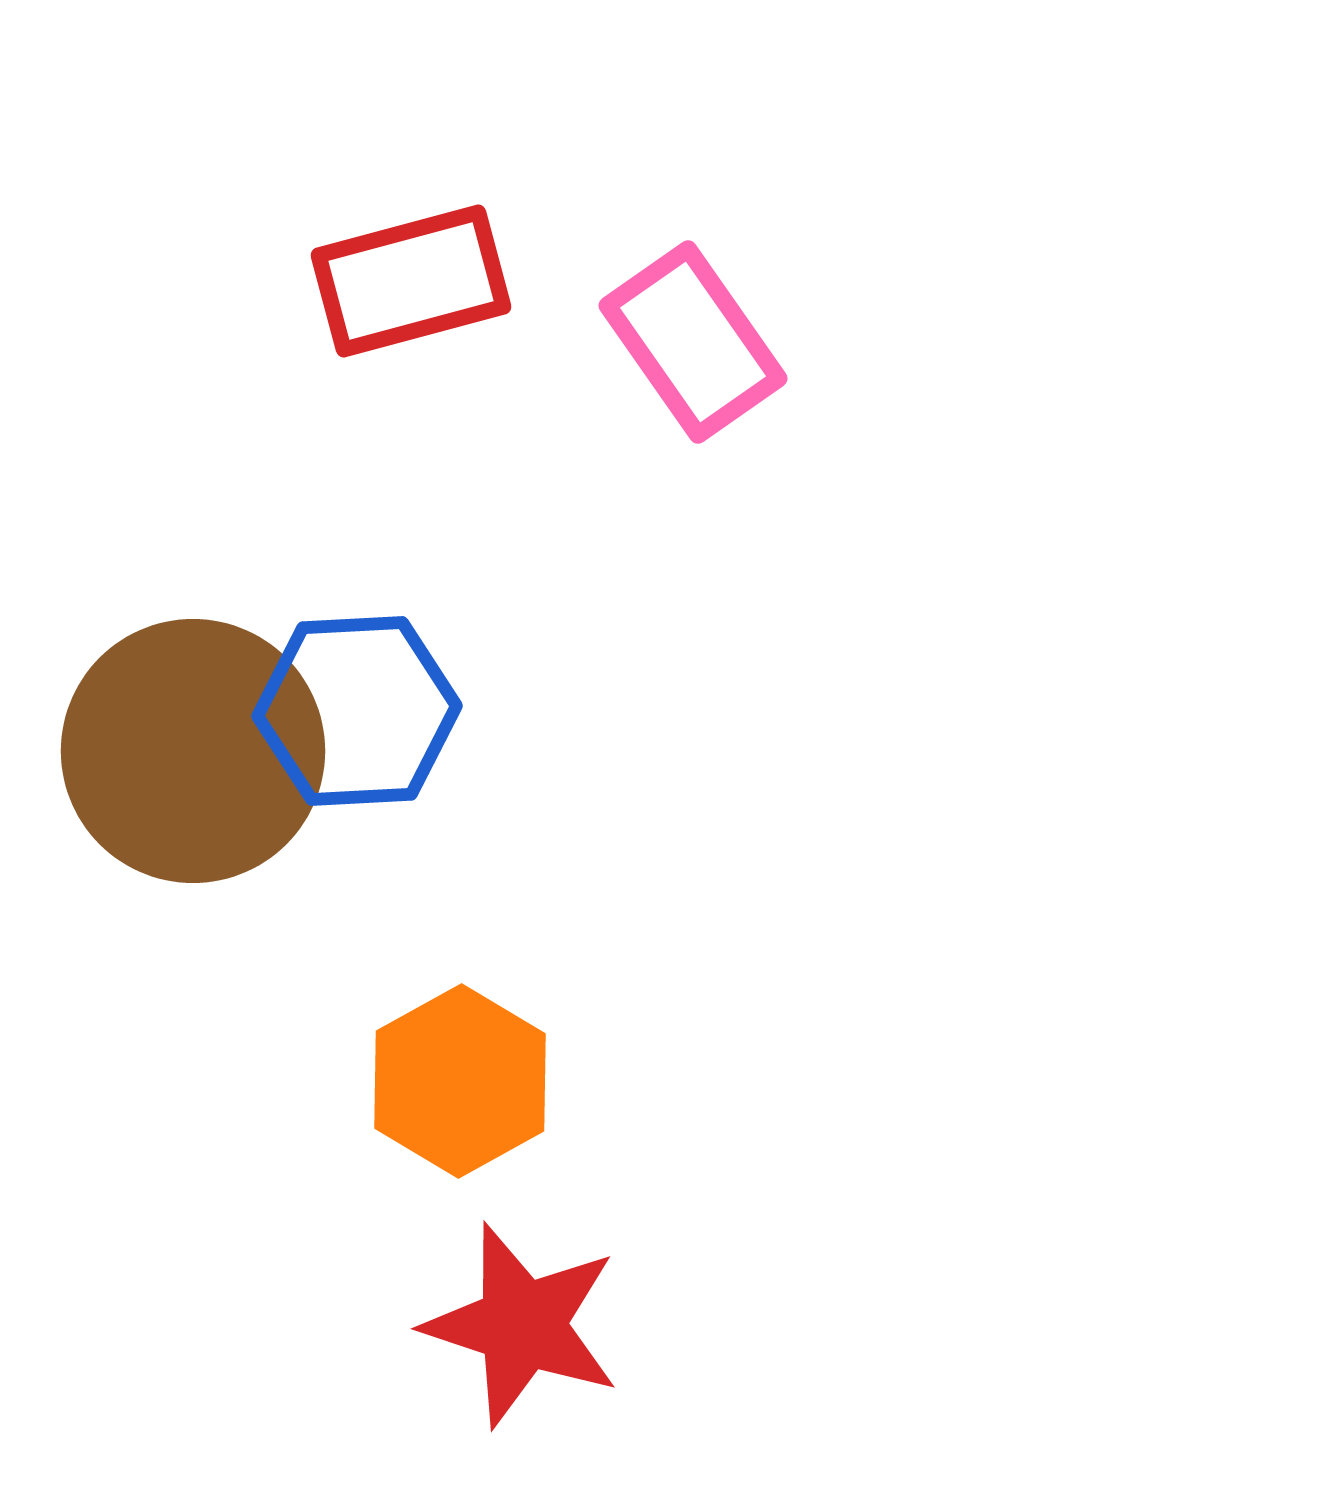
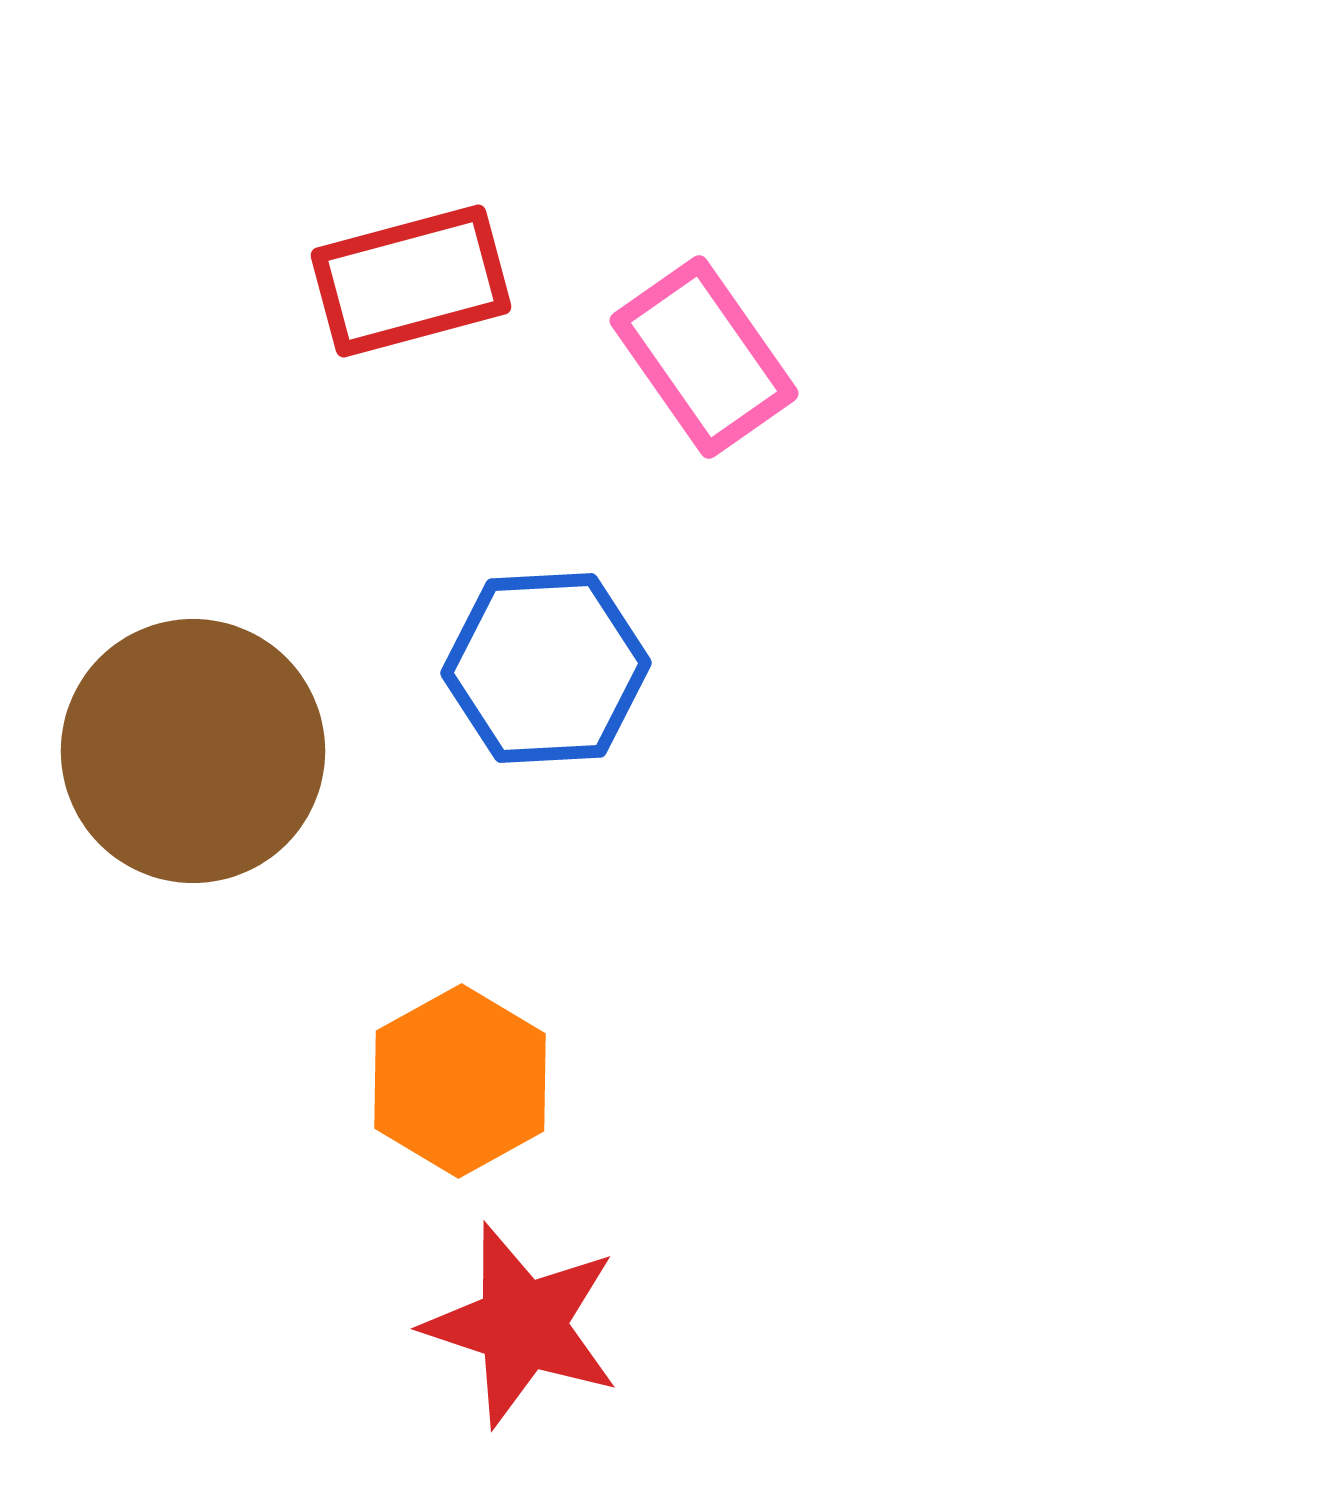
pink rectangle: moved 11 px right, 15 px down
blue hexagon: moved 189 px right, 43 px up
